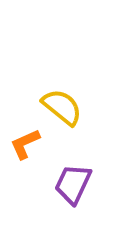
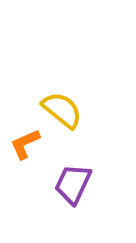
yellow semicircle: moved 3 px down
